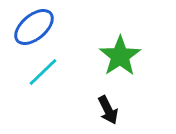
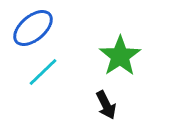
blue ellipse: moved 1 px left, 1 px down
black arrow: moved 2 px left, 5 px up
